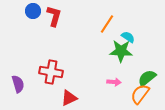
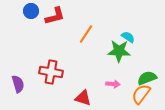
blue circle: moved 2 px left
red L-shape: moved 1 px right; rotated 60 degrees clockwise
orange line: moved 21 px left, 10 px down
green star: moved 2 px left
green semicircle: rotated 18 degrees clockwise
pink arrow: moved 1 px left, 2 px down
orange semicircle: moved 1 px right
red triangle: moved 14 px right; rotated 42 degrees clockwise
